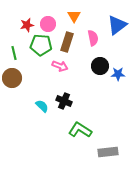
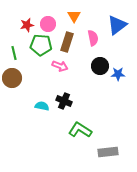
cyan semicircle: rotated 32 degrees counterclockwise
